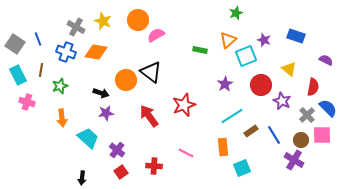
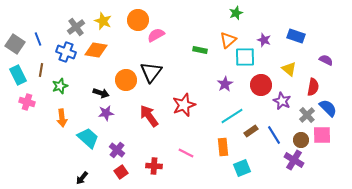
gray cross at (76, 27): rotated 24 degrees clockwise
orange diamond at (96, 52): moved 2 px up
cyan square at (246, 56): moved 1 px left, 1 px down; rotated 20 degrees clockwise
black triangle at (151, 72): rotated 30 degrees clockwise
black arrow at (82, 178): rotated 32 degrees clockwise
